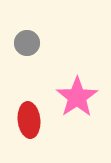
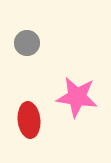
pink star: rotated 30 degrees counterclockwise
